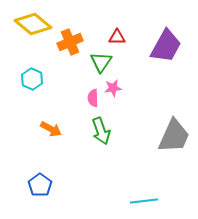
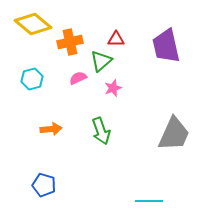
red triangle: moved 1 px left, 2 px down
orange cross: rotated 10 degrees clockwise
purple trapezoid: rotated 138 degrees clockwise
green triangle: moved 1 px up; rotated 15 degrees clockwise
cyan hexagon: rotated 20 degrees clockwise
pink star: rotated 12 degrees counterclockwise
pink semicircle: moved 15 px left, 20 px up; rotated 66 degrees clockwise
orange arrow: rotated 35 degrees counterclockwise
gray trapezoid: moved 2 px up
blue pentagon: moved 4 px right; rotated 20 degrees counterclockwise
cyan line: moved 5 px right; rotated 8 degrees clockwise
